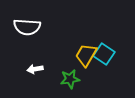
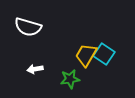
white semicircle: moved 1 px right; rotated 12 degrees clockwise
